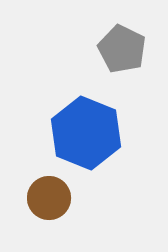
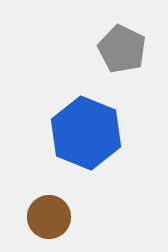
brown circle: moved 19 px down
